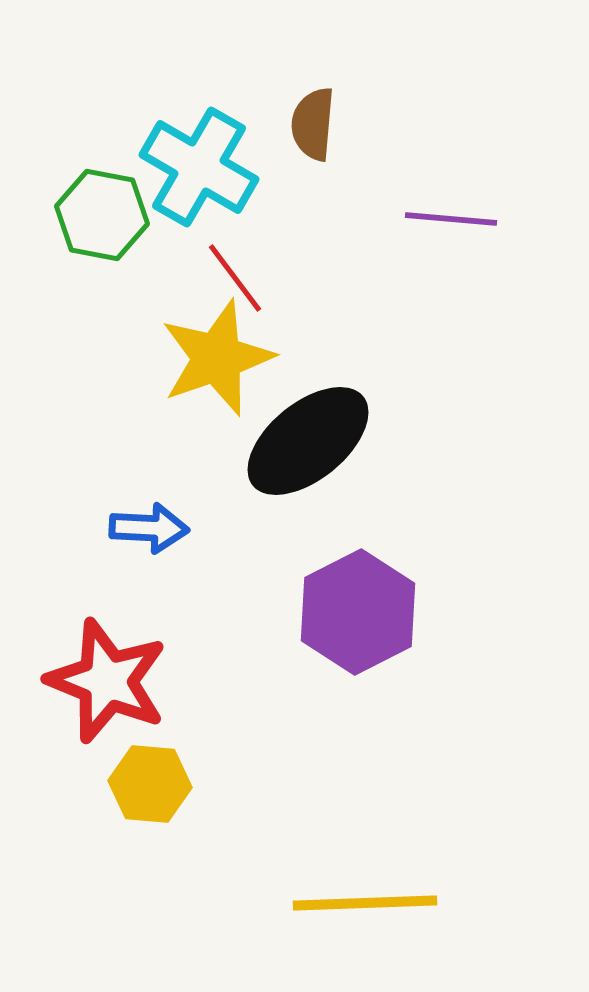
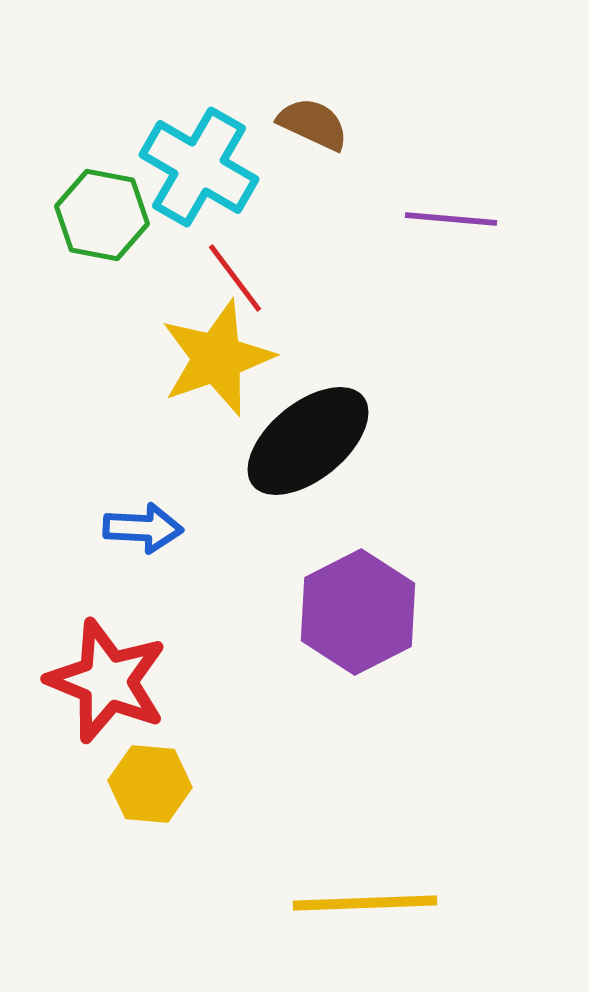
brown semicircle: rotated 110 degrees clockwise
blue arrow: moved 6 px left
